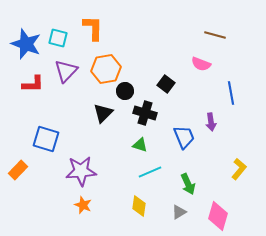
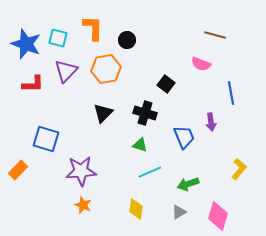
black circle: moved 2 px right, 51 px up
green arrow: rotated 95 degrees clockwise
yellow diamond: moved 3 px left, 3 px down
